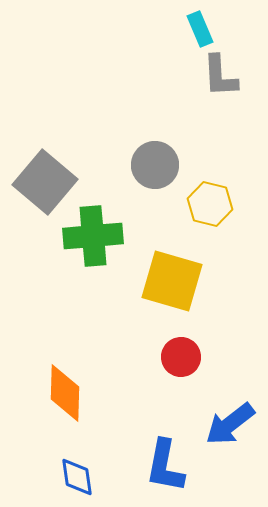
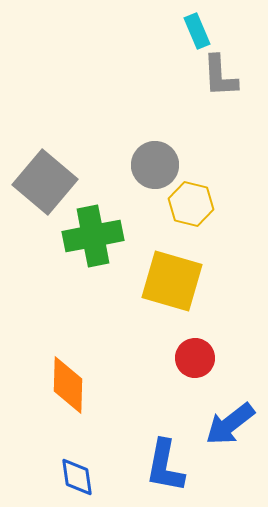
cyan rectangle: moved 3 px left, 2 px down
yellow hexagon: moved 19 px left
green cross: rotated 6 degrees counterclockwise
red circle: moved 14 px right, 1 px down
orange diamond: moved 3 px right, 8 px up
